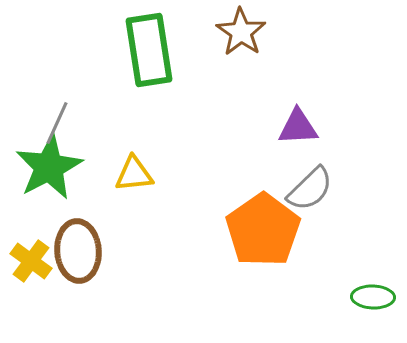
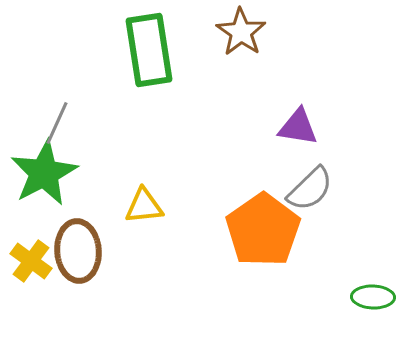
purple triangle: rotated 12 degrees clockwise
green star: moved 5 px left, 6 px down
yellow triangle: moved 10 px right, 32 px down
